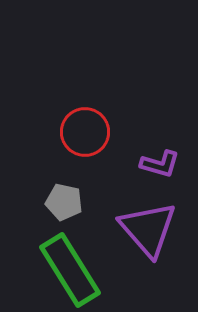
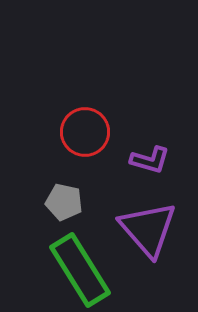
purple L-shape: moved 10 px left, 4 px up
green rectangle: moved 10 px right
